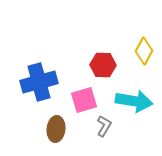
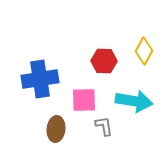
red hexagon: moved 1 px right, 4 px up
blue cross: moved 1 px right, 3 px up; rotated 6 degrees clockwise
pink square: rotated 16 degrees clockwise
gray L-shape: rotated 40 degrees counterclockwise
